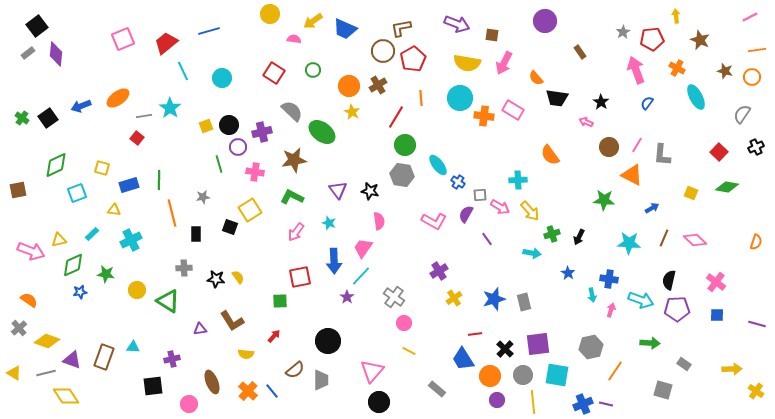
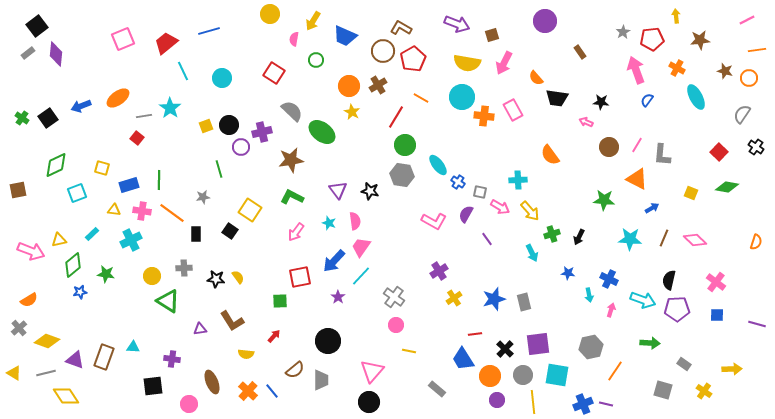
pink line at (750, 17): moved 3 px left, 3 px down
yellow arrow at (313, 21): rotated 24 degrees counterclockwise
brown L-shape at (401, 28): rotated 40 degrees clockwise
blue trapezoid at (345, 29): moved 7 px down
brown square at (492, 35): rotated 24 degrees counterclockwise
pink semicircle at (294, 39): rotated 88 degrees counterclockwise
brown star at (700, 40): rotated 30 degrees counterclockwise
green circle at (313, 70): moved 3 px right, 10 px up
orange circle at (752, 77): moved 3 px left, 1 px down
orange line at (421, 98): rotated 56 degrees counterclockwise
cyan circle at (460, 98): moved 2 px right, 1 px up
black star at (601, 102): rotated 28 degrees counterclockwise
blue semicircle at (647, 103): moved 3 px up
pink rectangle at (513, 110): rotated 30 degrees clockwise
purple circle at (238, 147): moved 3 px right
black cross at (756, 147): rotated 28 degrees counterclockwise
brown star at (294, 160): moved 3 px left
green line at (219, 164): moved 5 px down
pink cross at (255, 172): moved 113 px left, 39 px down
orange triangle at (632, 175): moved 5 px right, 4 px down
gray square at (480, 195): moved 3 px up; rotated 16 degrees clockwise
yellow square at (250, 210): rotated 25 degrees counterclockwise
orange line at (172, 213): rotated 40 degrees counterclockwise
pink semicircle at (379, 221): moved 24 px left
black square at (230, 227): moved 4 px down; rotated 14 degrees clockwise
cyan star at (629, 243): moved 1 px right, 4 px up
pink trapezoid at (363, 248): moved 2 px left, 1 px up
cyan arrow at (532, 253): rotated 54 degrees clockwise
blue arrow at (334, 261): rotated 45 degrees clockwise
green diamond at (73, 265): rotated 15 degrees counterclockwise
blue star at (568, 273): rotated 24 degrees counterclockwise
blue cross at (609, 279): rotated 18 degrees clockwise
yellow circle at (137, 290): moved 15 px right, 14 px up
cyan arrow at (592, 295): moved 3 px left
purple star at (347, 297): moved 9 px left
orange semicircle at (29, 300): rotated 114 degrees clockwise
cyan arrow at (641, 300): moved 2 px right
pink circle at (404, 323): moved 8 px left, 2 px down
yellow line at (409, 351): rotated 16 degrees counterclockwise
purple cross at (172, 359): rotated 21 degrees clockwise
purple triangle at (72, 360): moved 3 px right
yellow cross at (756, 391): moved 52 px left
black circle at (379, 402): moved 10 px left
